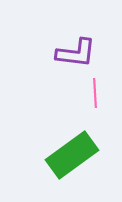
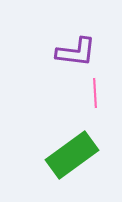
purple L-shape: moved 1 px up
